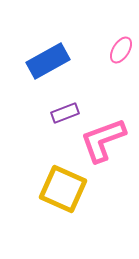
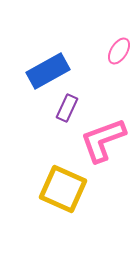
pink ellipse: moved 2 px left, 1 px down
blue rectangle: moved 10 px down
purple rectangle: moved 2 px right, 5 px up; rotated 44 degrees counterclockwise
